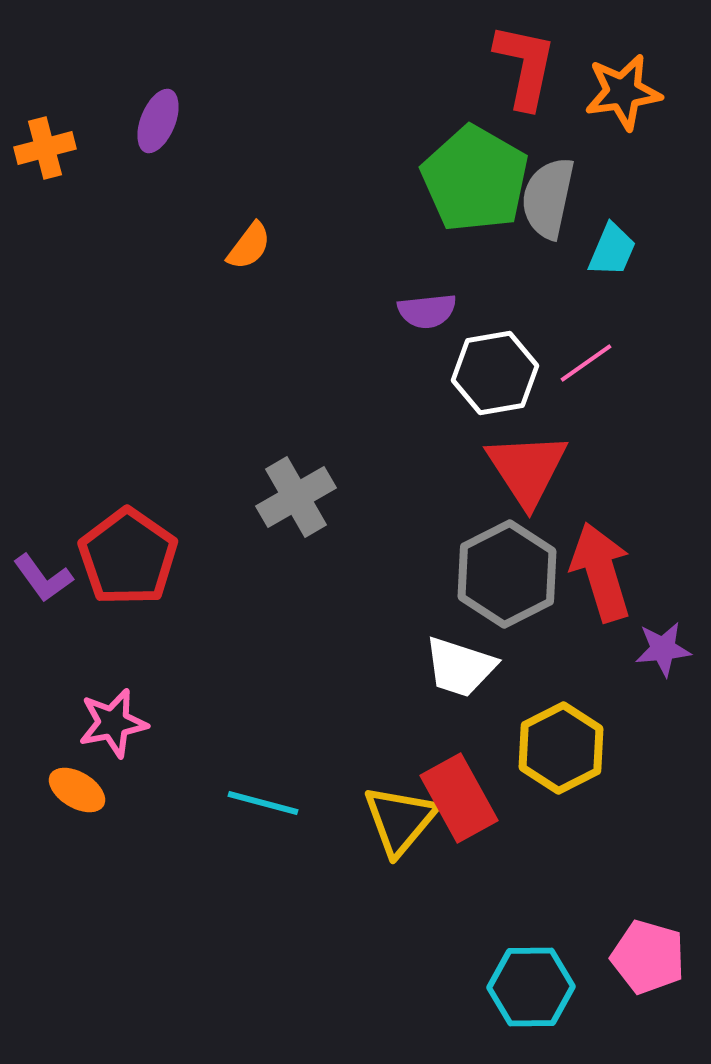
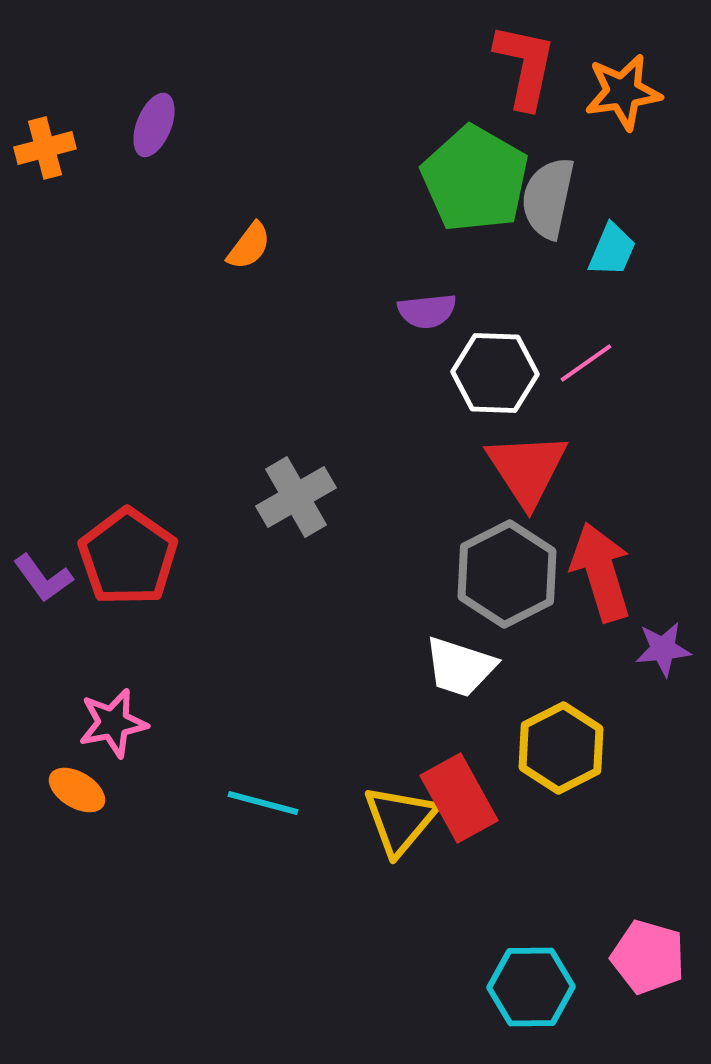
purple ellipse: moved 4 px left, 4 px down
white hexagon: rotated 12 degrees clockwise
